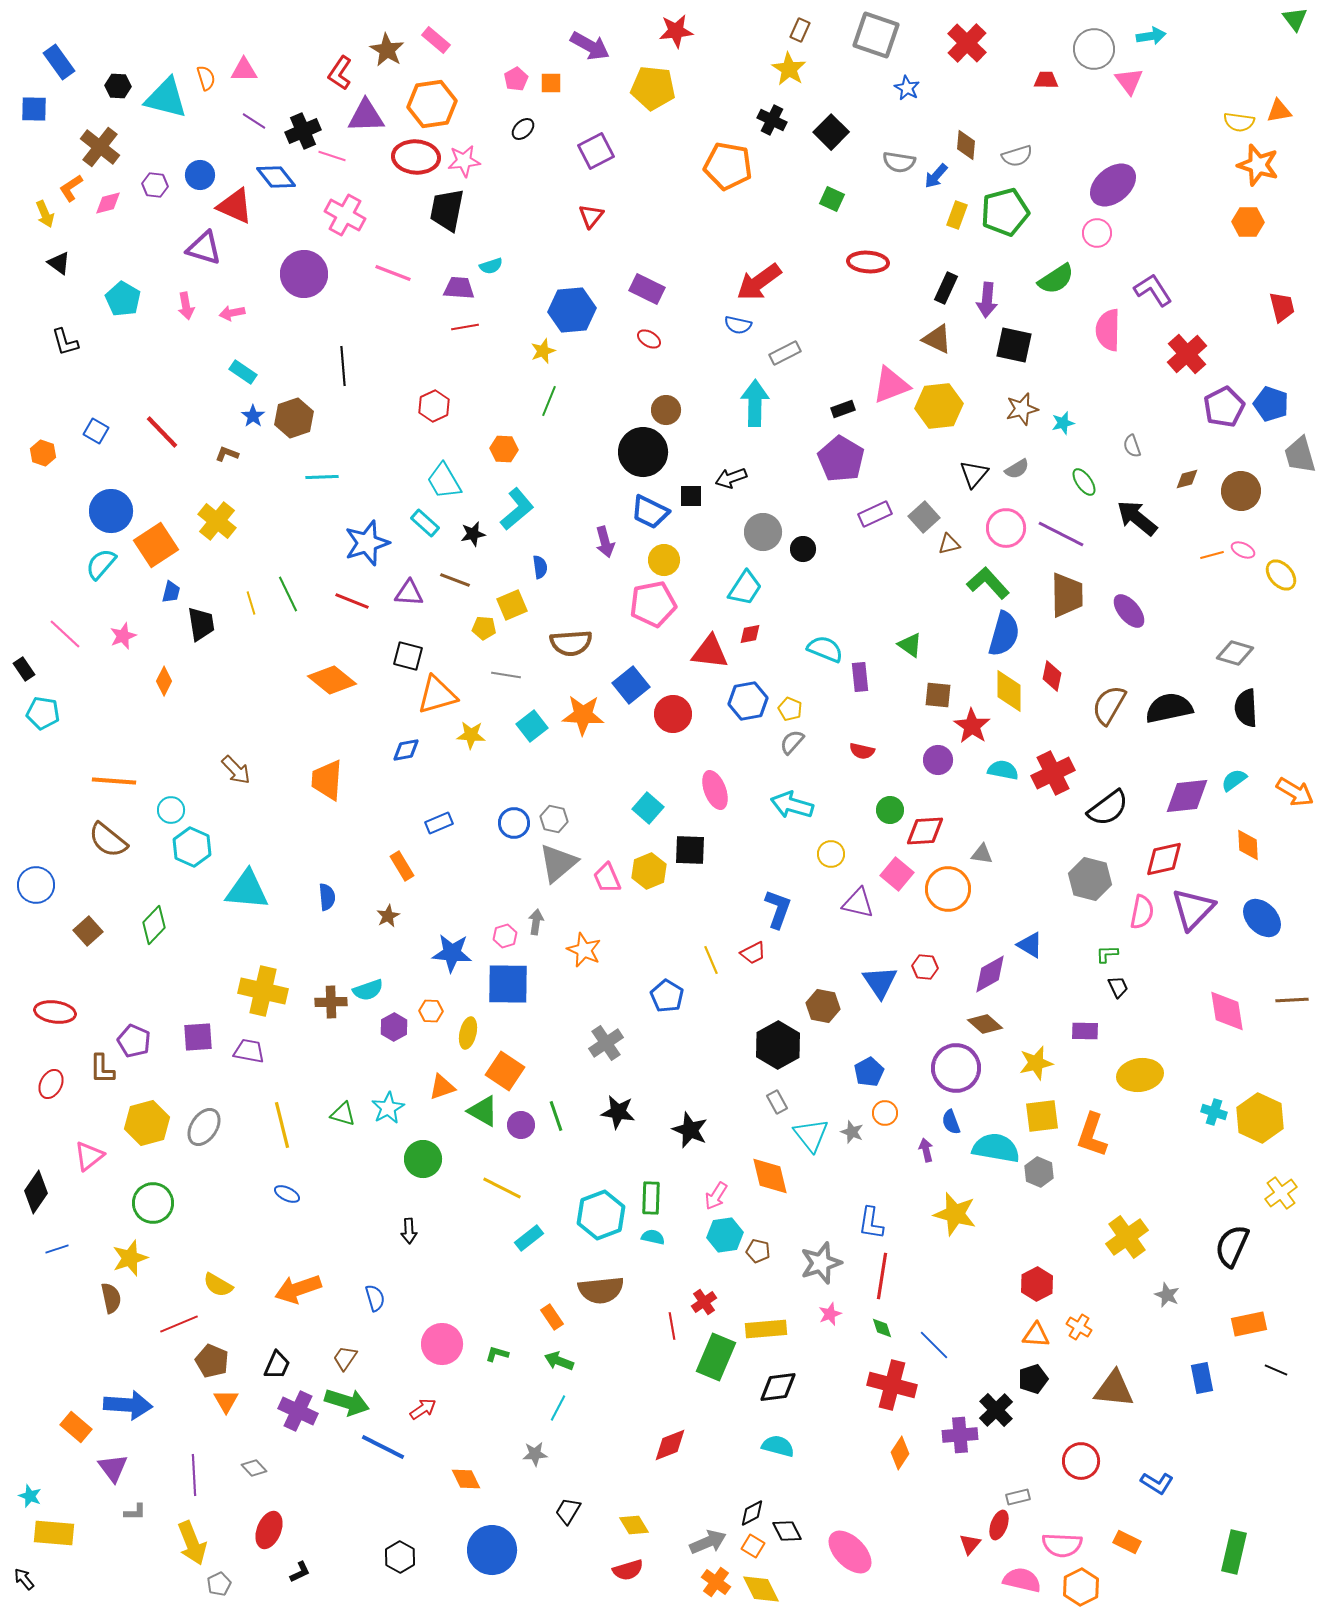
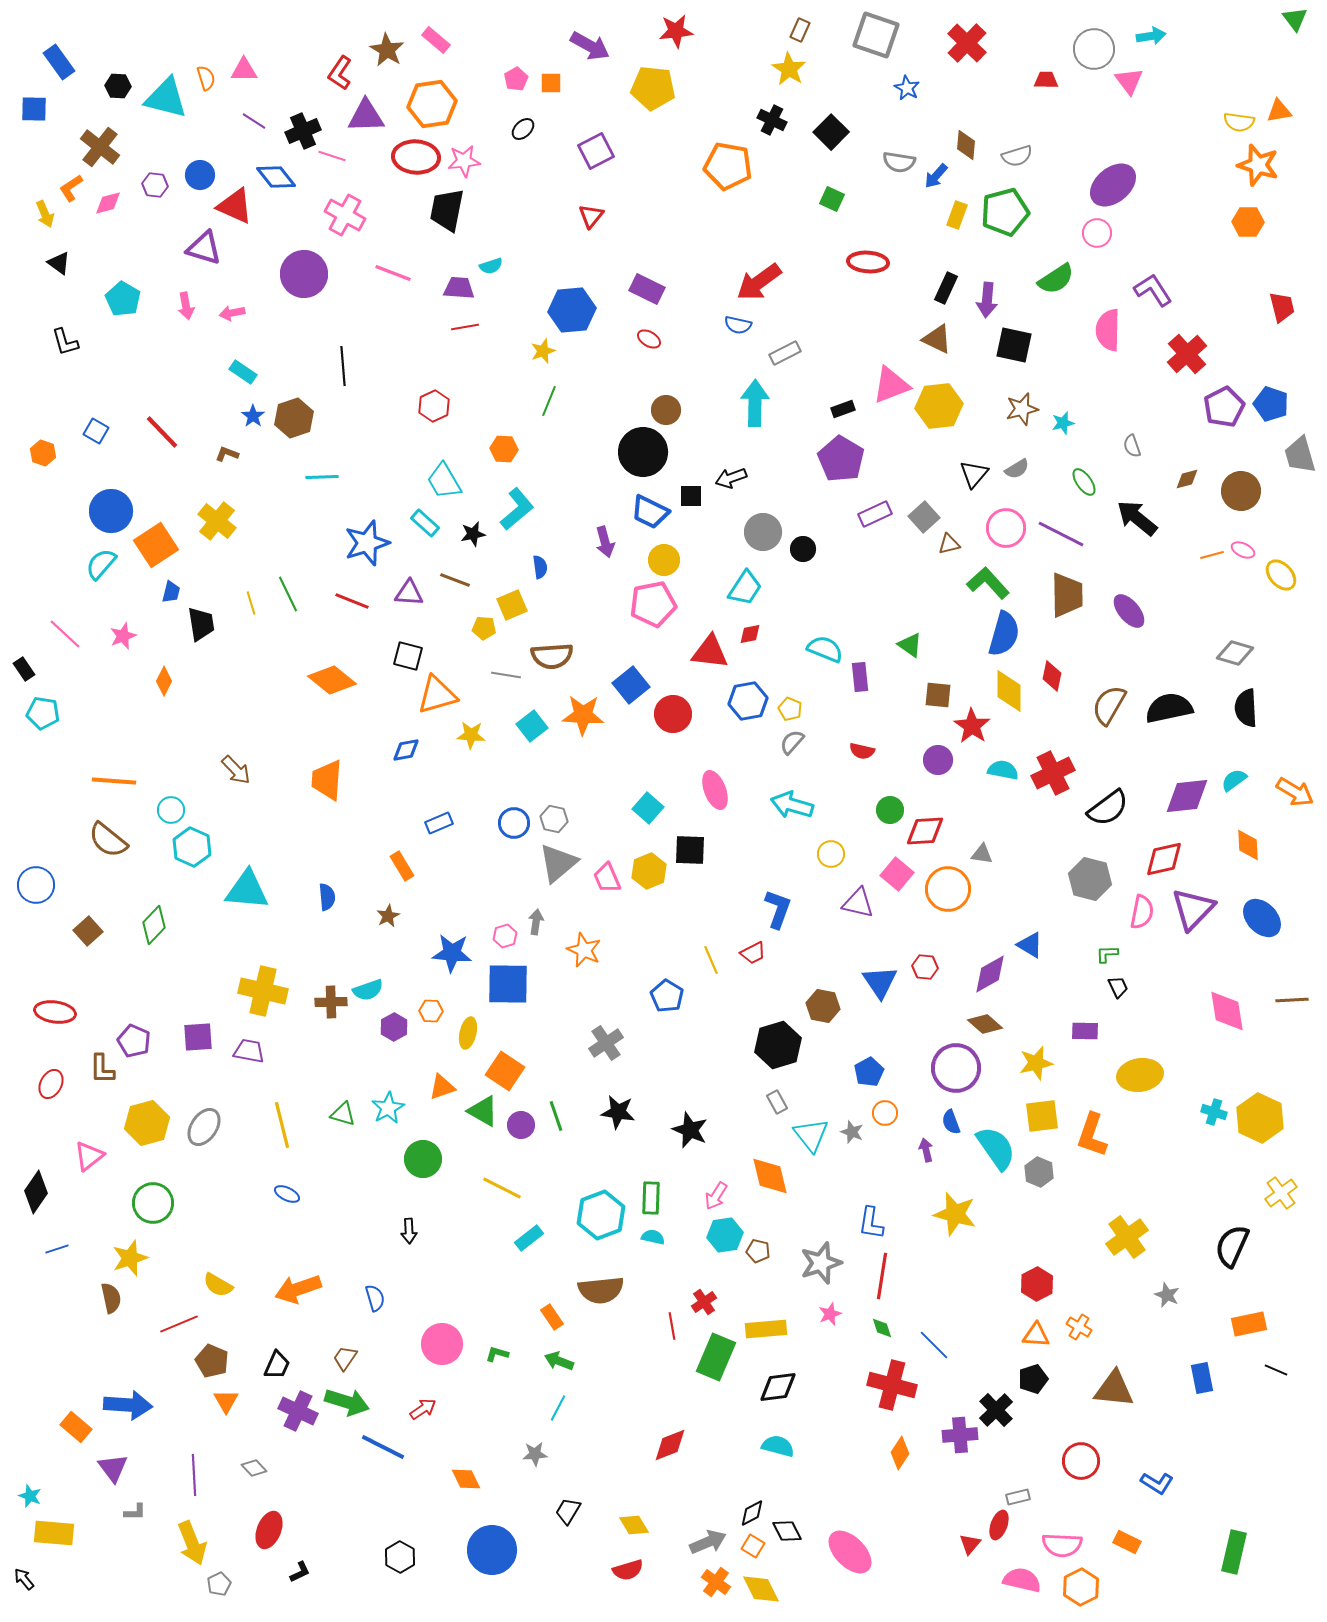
brown semicircle at (571, 643): moved 19 px left, 13 px down
black hexagon at (778, 1045): rotated 12 degrees clockwise
cyan semicircle at (996, 1148): rotated 45 degrees clockwise
